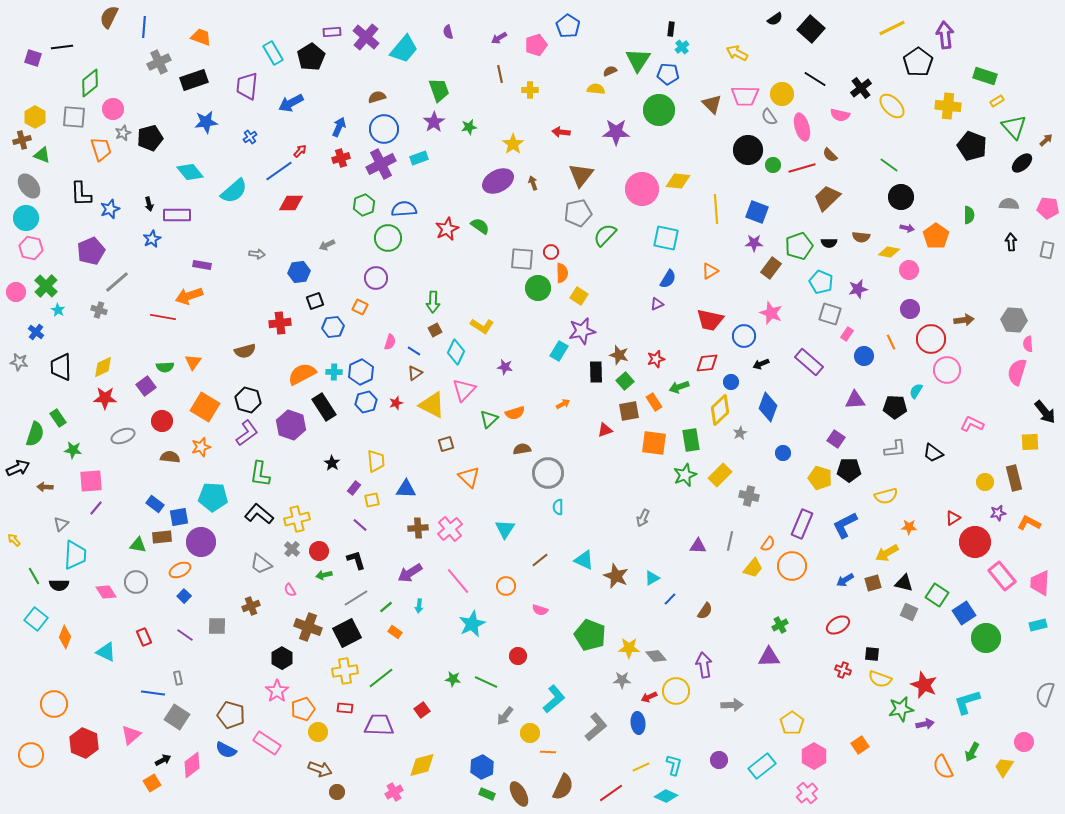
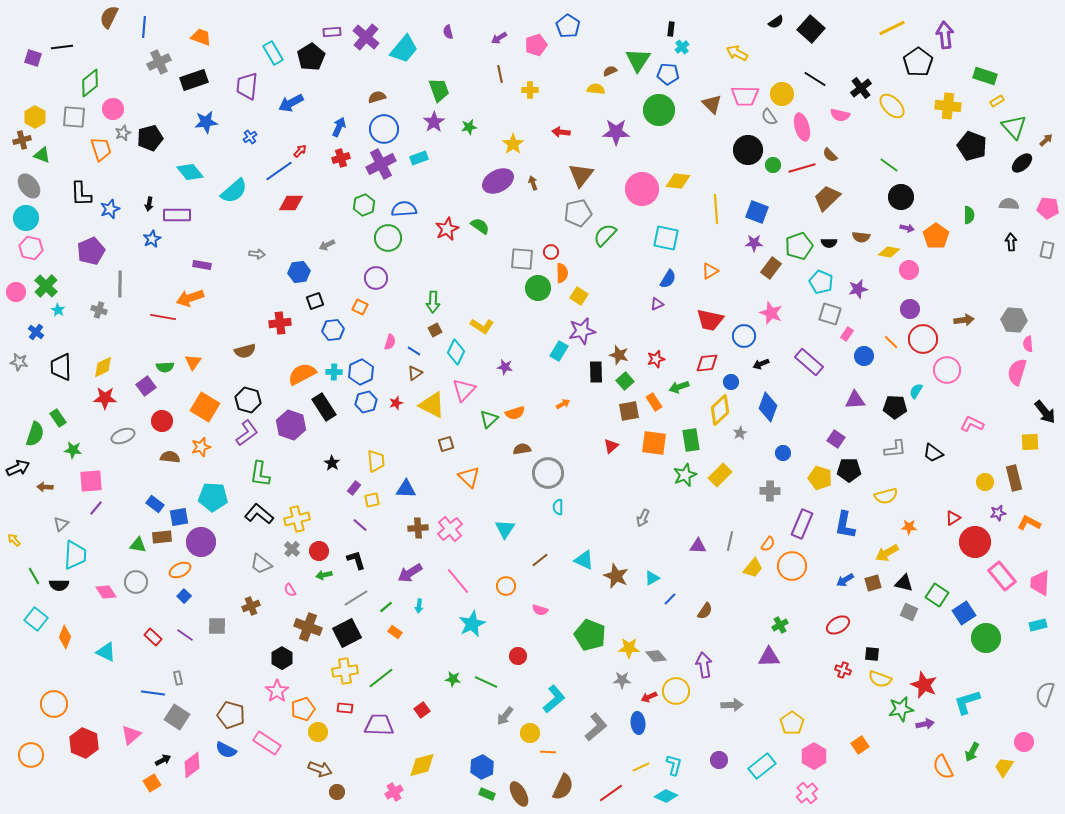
black semicircle at (775, 19): moved 1 px right, 3 px down
black arrow at (149, 204): rotated 24 degrees clockwise
gray line at (117, 282): moved 3 px right, 2 px down; rotated 48 degrees counterclockwise
orange arrow at (189, 296): moved 1 px right, 2 px down
blue hexagon at (333, 327): moved 3 px down
red circle at (931, 339): moved 8 px left
orange line at (891, 342): rotated 21 degrees counterclockwise
red triangle at (605, 430): moved 6 px right, 16 px down; rotated 21 degrees counterclockwise
gray cross at (749, 496): moved 21 px right, 5 px up; rotated 12 degrees counterclockwise
blue L-shape at (845, 525): rotated 52 degrees counterclockwise
red rectangle at (144, 637): moved 9 px right; rotated 24 degrees counterclockwise
